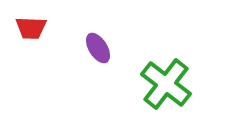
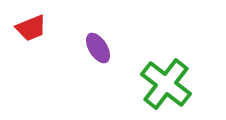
red trapezoid: rotated 24 degrees counterclockwise
